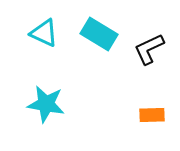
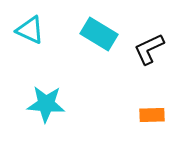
cyan triangle: moved 14 px left, 3 px up
cyan star: rotated 6 degrees counterclockwise
